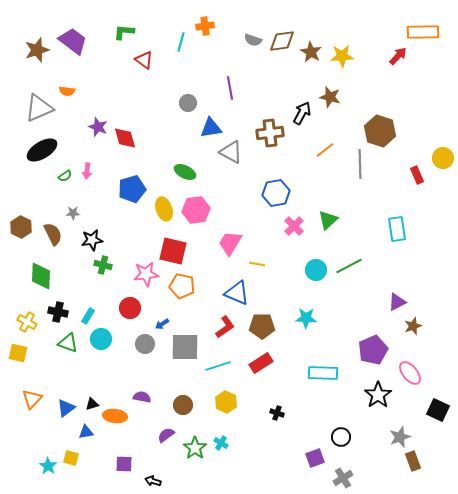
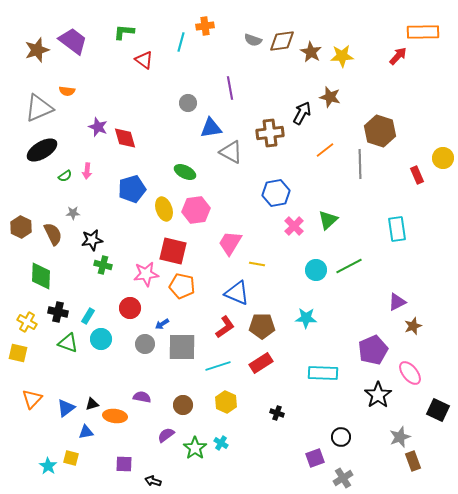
gray square at (185, 347): moved 3 px left
